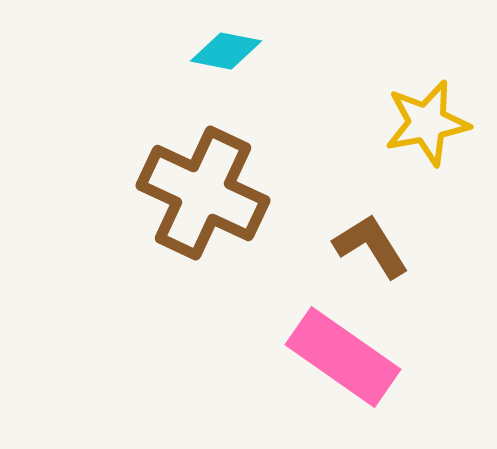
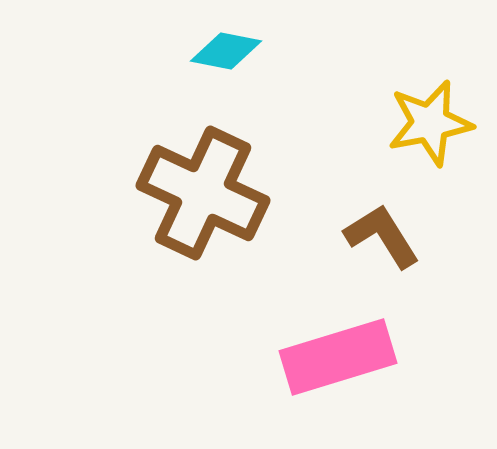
yellow star: moved 3 px right
brown L-shape: moved 11 px right, 10 px up
pink rectangle: moved 5 px left; rotated 52 degrees counterclockwise
